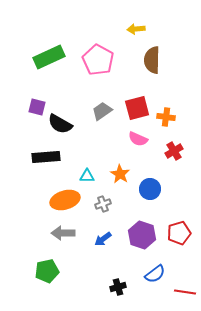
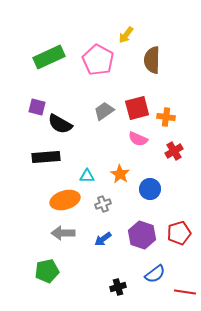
yellow arrow: moved 10 px left, 6 px down; rotated 48 degrees counterclockwise
gray trapezoid: moved 2 px right
